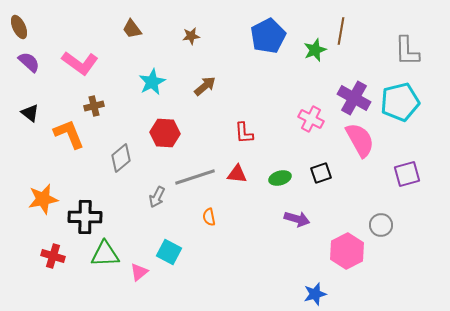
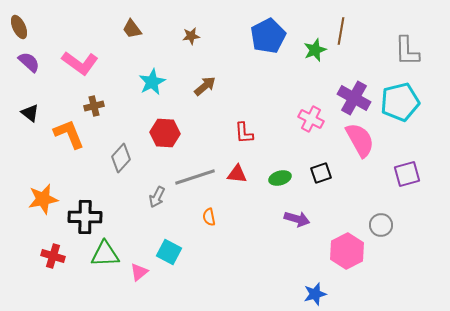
gray diamond: rotated 8 degrees counterclockwise
